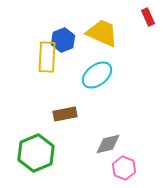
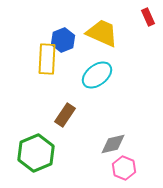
yellow rectangle: moved 2 px down
brown rectangle: moved 1 px down; rotated 45 degrees counterclockwise
gray diamond: moved 5 px right
